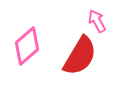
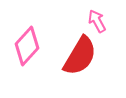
pink diamond: rotated 6 degrees counterclockwise
